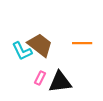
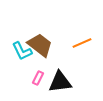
orange line: rotated 24 degrees counterclockwise
pink rectangle: moved 2 px left
